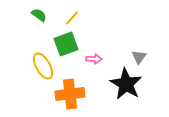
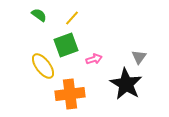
green square: moved 1 px down
pink arrow: rotated 21 degrees counterclockwise
yellow ellipse: rotated 8 degrees counterclockwise
